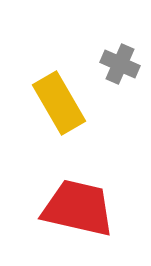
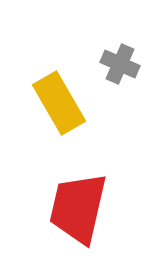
red trapezoid: rotated 90 degrees counterclockwise
